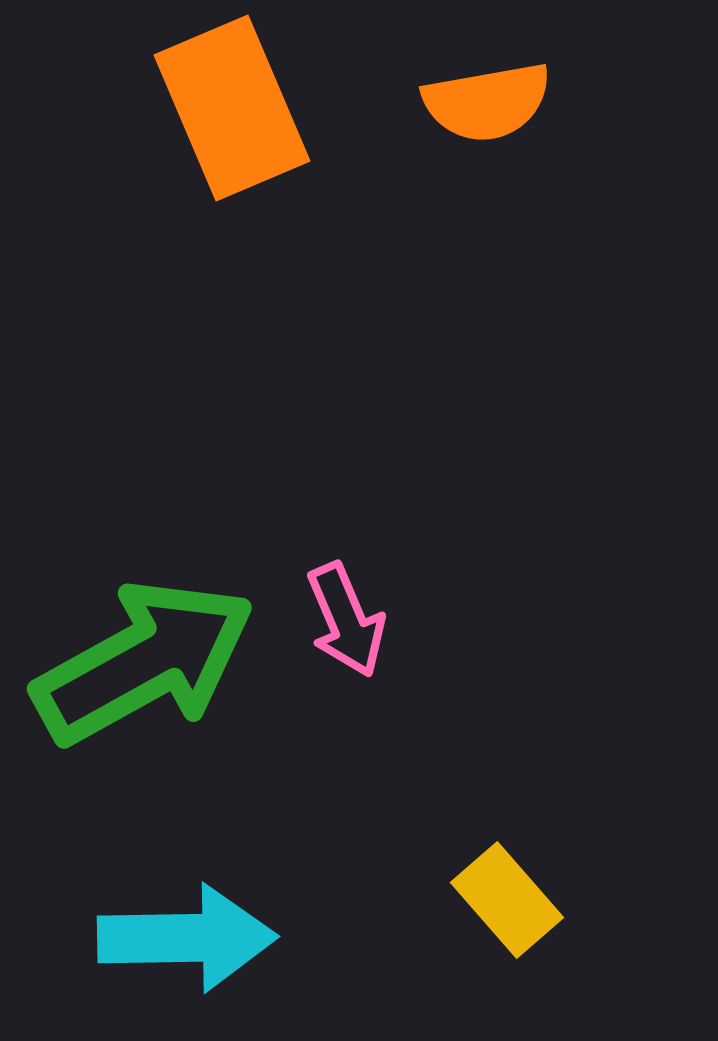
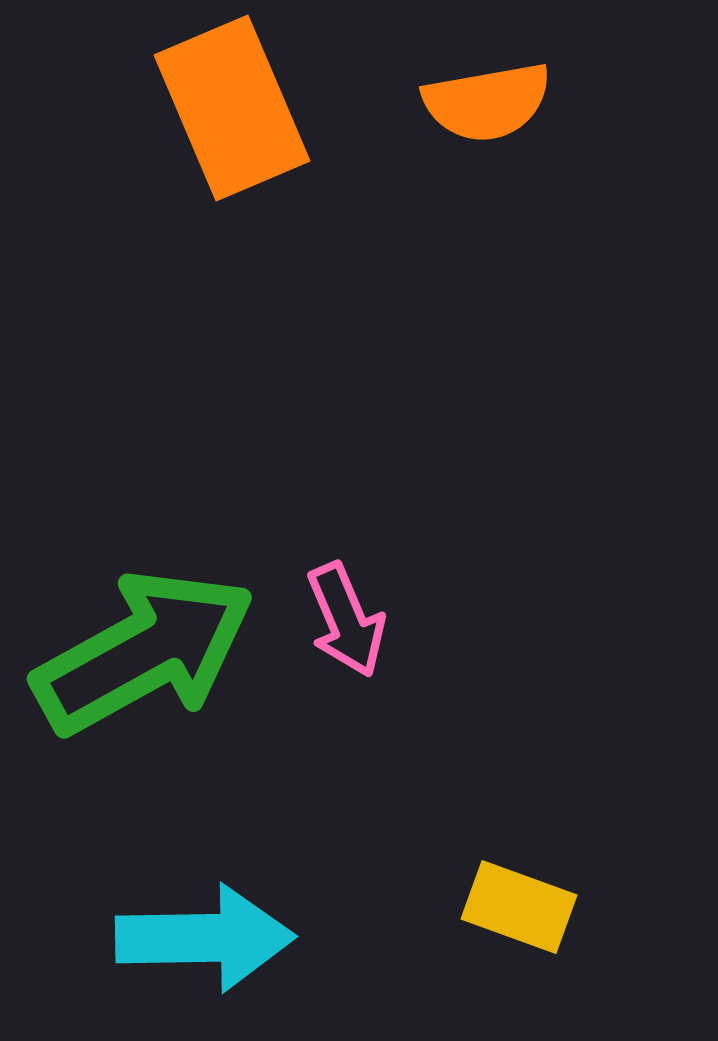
green arrow: moved 10 px up
yellow rectangle: moved 12 px right, 7 px down; rotated 29 degrees counterclockwise
cyan arrow: moved 18 px right
